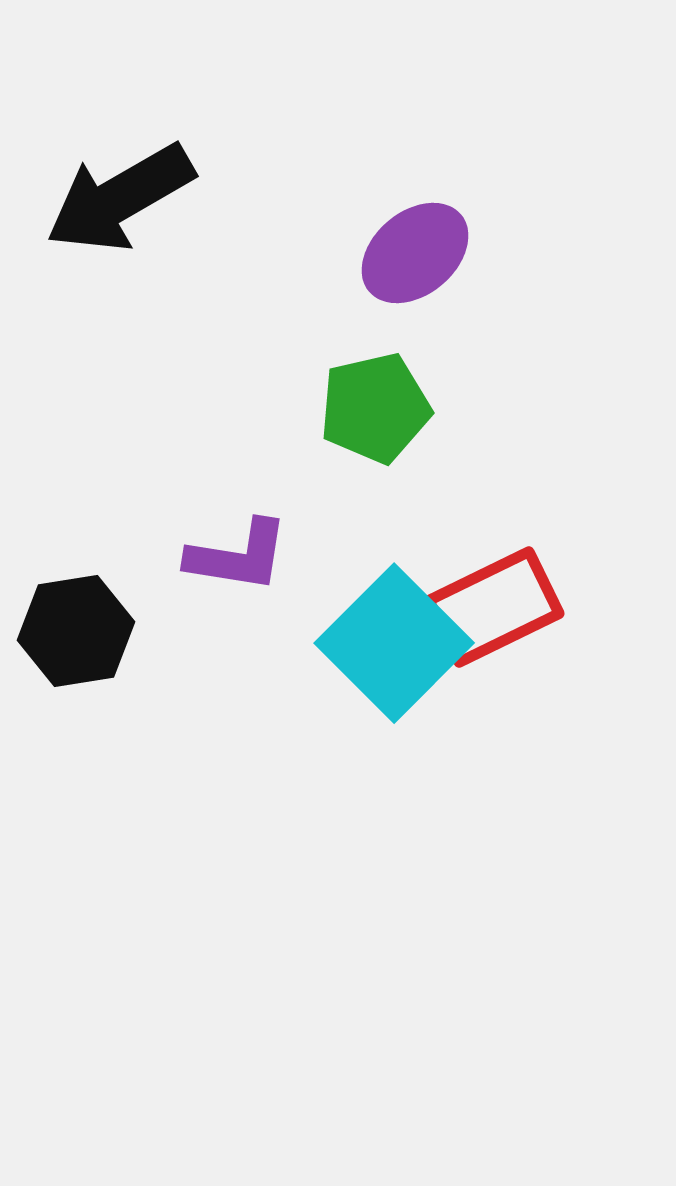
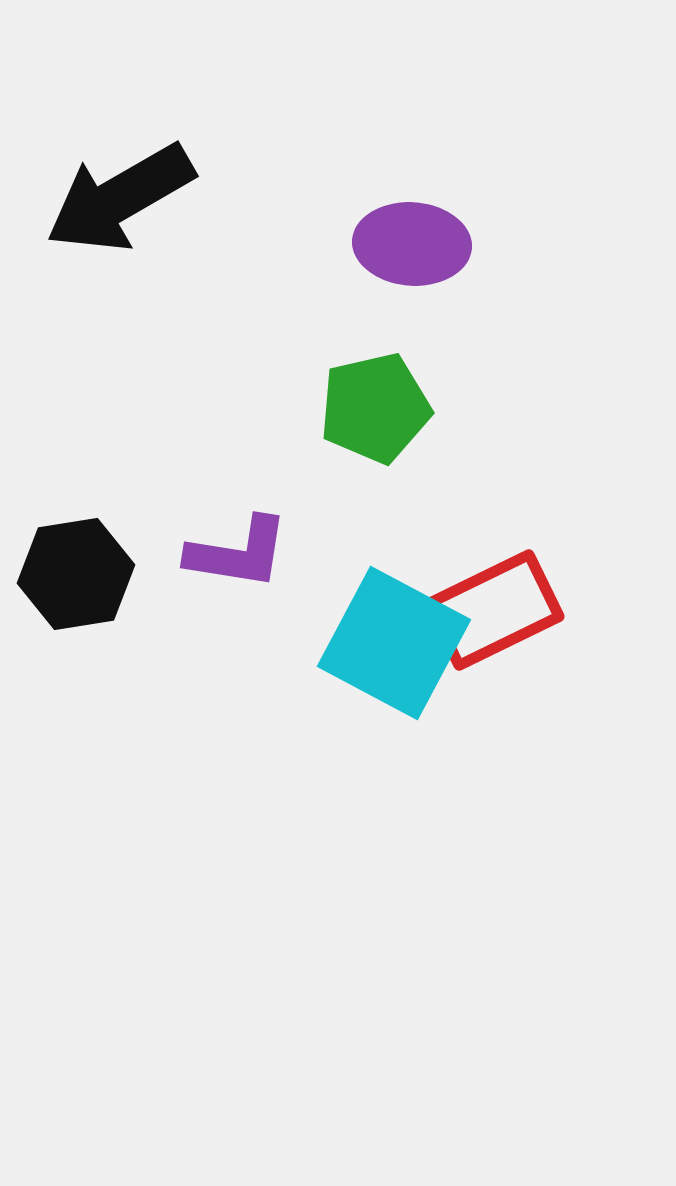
purple ellipse: moved 3 px left, 9 px up; rotated 44 degrees clockwise
purple L-shape: moved 3 px up
red rectangle: moved 3 px down
black hexagon: moved 57 px up
cyan square: rotated 17 degrees counterclockwise
